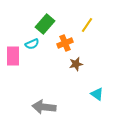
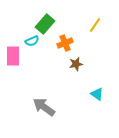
yellow line: moved 8 px right
cyan semicircle: moved 3 px up
gray arrow: rotated 30 degrees clockwise
